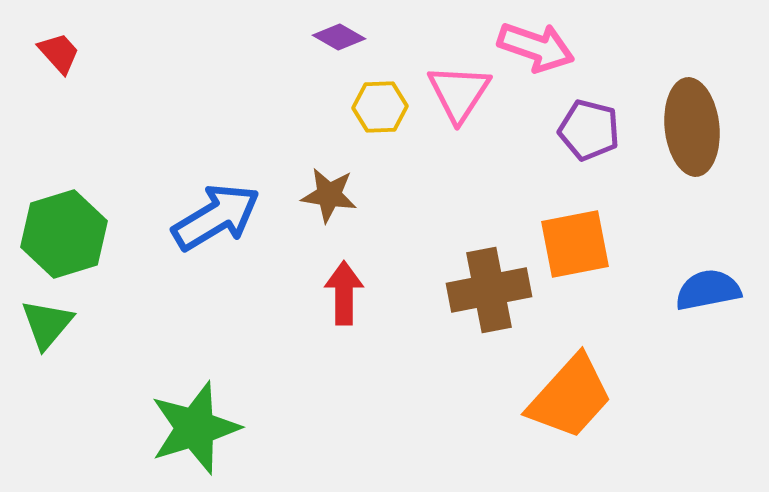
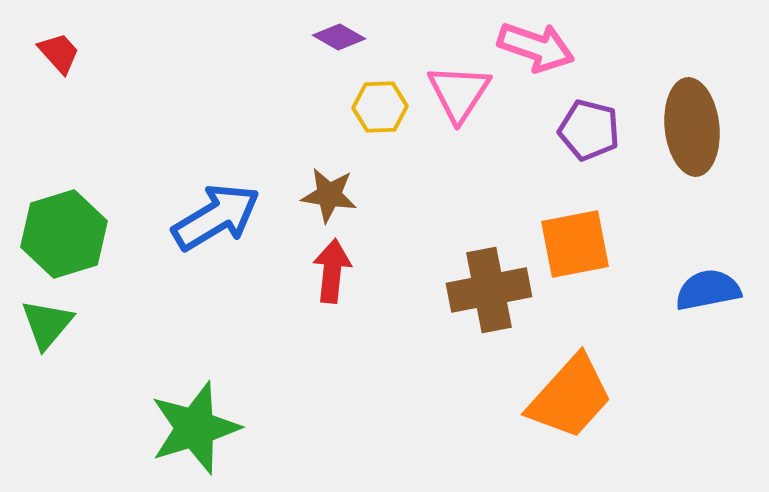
red arrow: moved 12 px left, 22 px up; rotated 6 degrees clockwise
